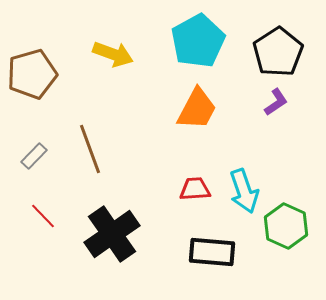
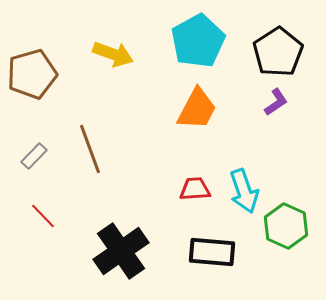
black cross: moved 9 px right, 17 px down
